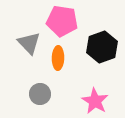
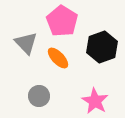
pink pentagon: rotated 24 degrees clockwise
gray triangle: moved 3 px left
orange ellipse: rotated 45 degrees counterclockwise
gray circle: moved 1 px left, 2 px down
